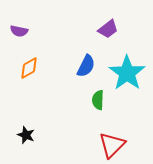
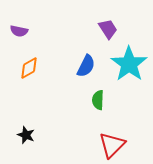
purple trapezoid: rotated 85 degrees counterclockwise
cyan star: moved 2 px right, 9 px up
